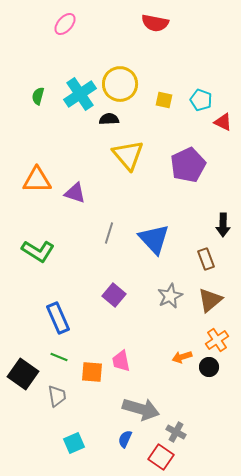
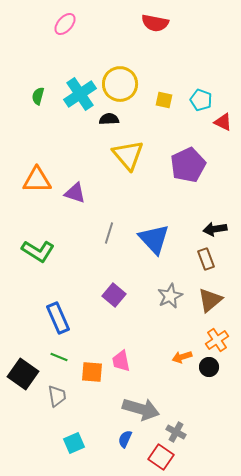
black arrow: moved 8 px left, 4 px down; rotated 80 degrees clockwise
